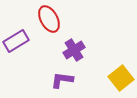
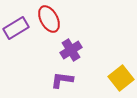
purple rectangle: moved 13 px up
purple cross: moved 3 px left
